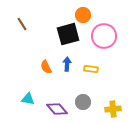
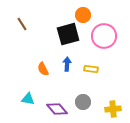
orange semicircle: moved 3 px left, 2 px down
